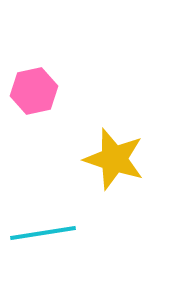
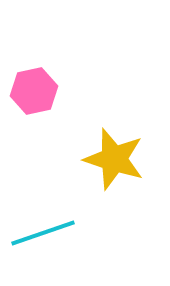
cyan line: rotated 10 degrees counterclockwise
